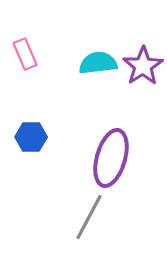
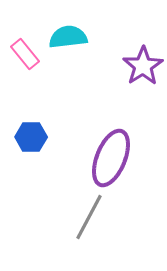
pink rectangle: rotated 16 degrees counterclockwise
cyan semicircle: moved 30 px left, 26 px up
purple ellipse: rotated 6 degrees clockwise
